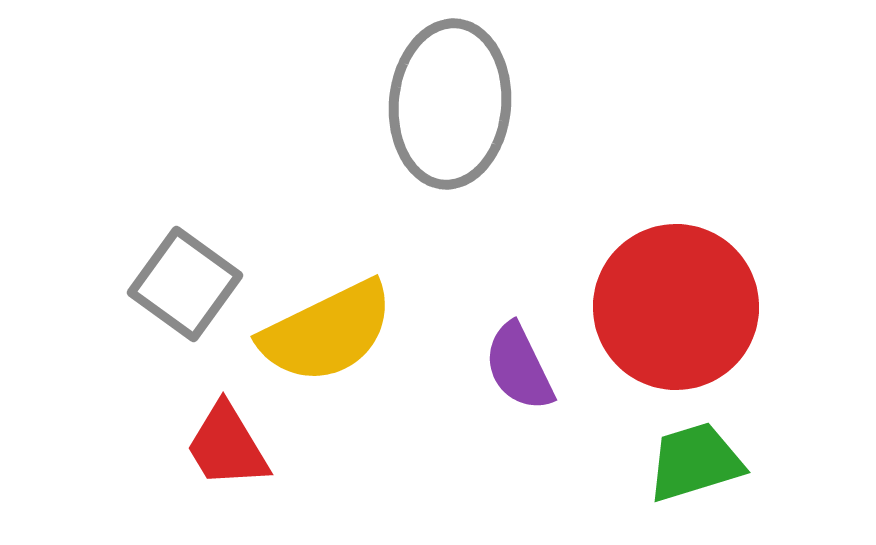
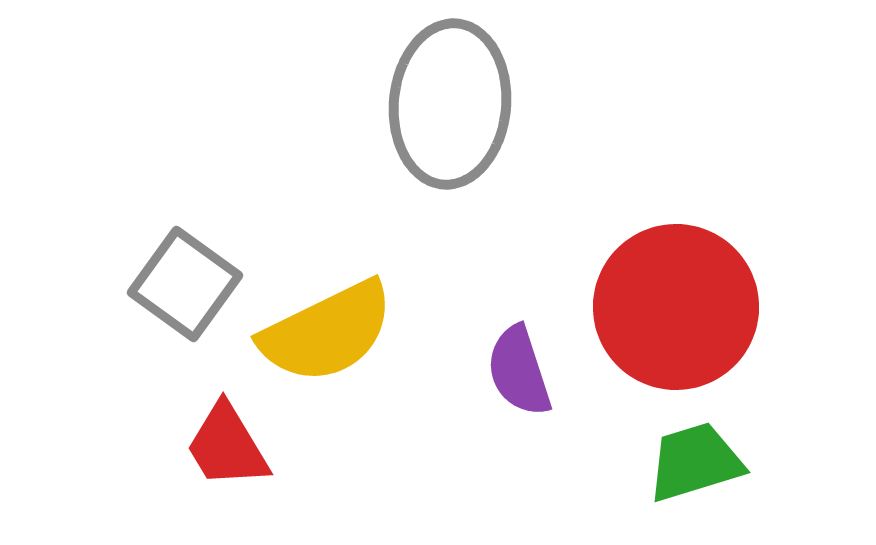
purple semicircle: moved 4 px down; rotated 8 degrees clockwise
